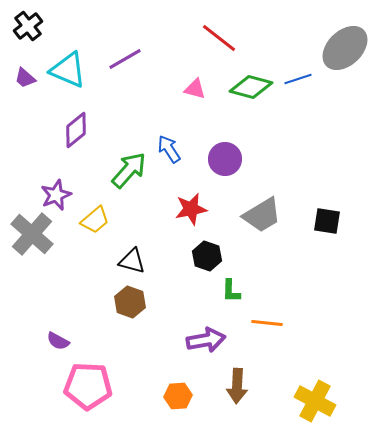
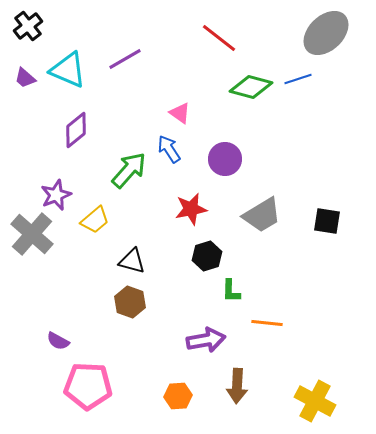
gray ellipse: moved 19 px left, 15 px up
pink triangle: moved 15 px left, 24 px down; rotated 20 degrees clockwise
black hexagon: rotated 24 degrees clockwise
